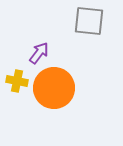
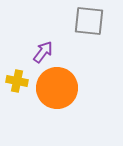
purple arrow: moved 4 px right, 1 px up
orange circle: moved 3 px right
